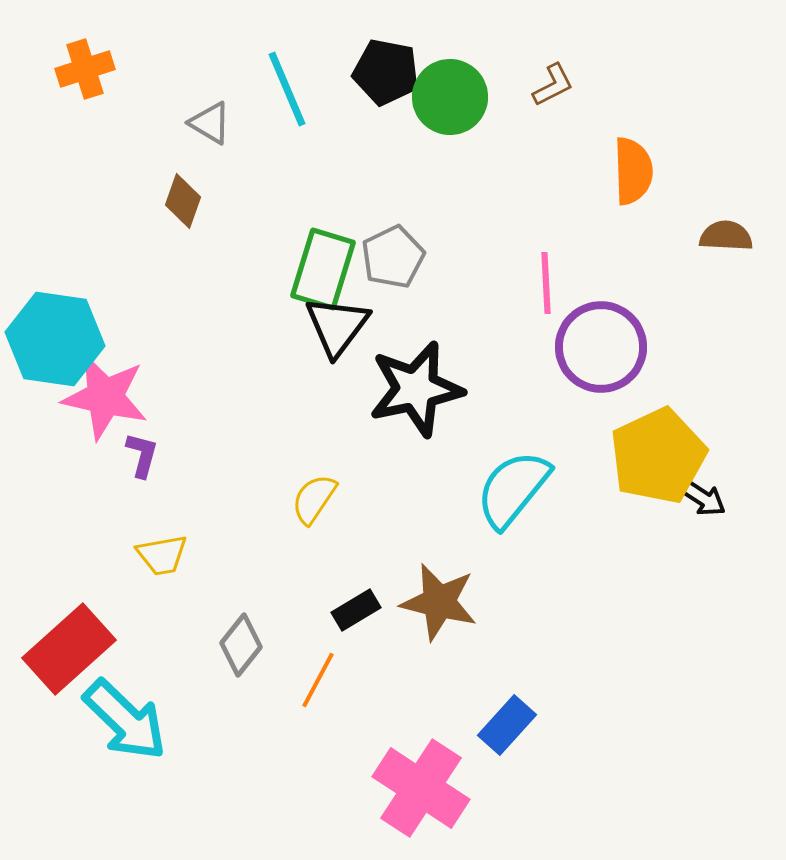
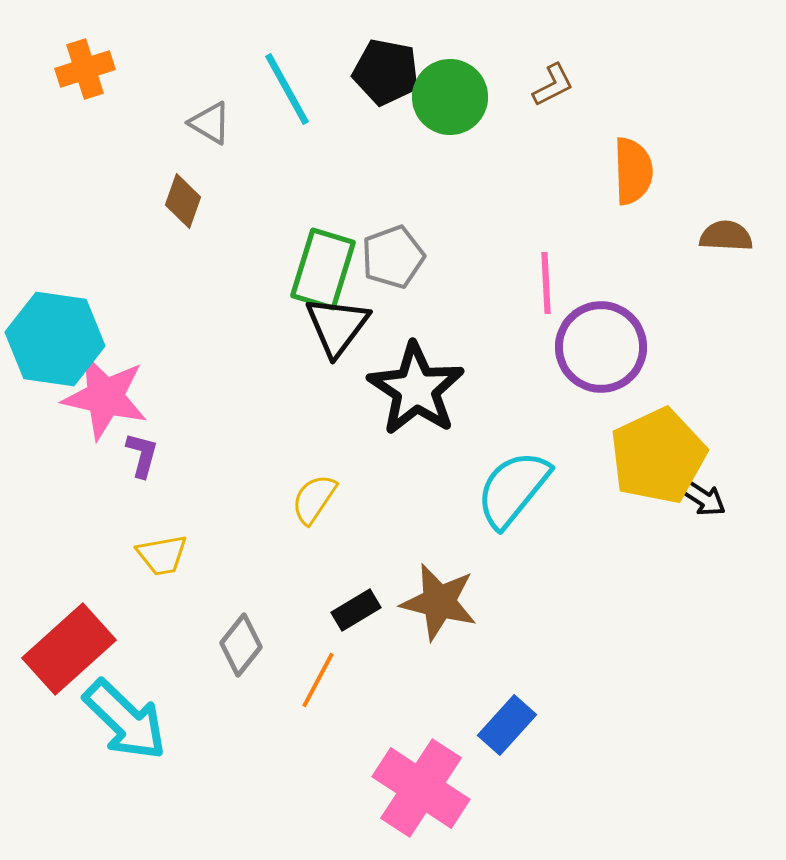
cyan line: rotated 6 degrees counterclockwise
gray pentagon: rotated 6 degrees clockwise
black star: rotated 26 degrees counterclockwise
